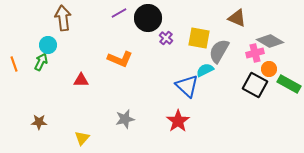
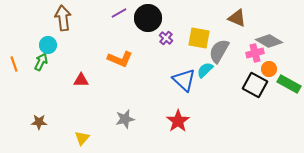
gray diamond: moved 1 px left
cyan semicircle: rotated 18 degrees counterclockwise
blue triangle: moved 3 px left, 6 px up
